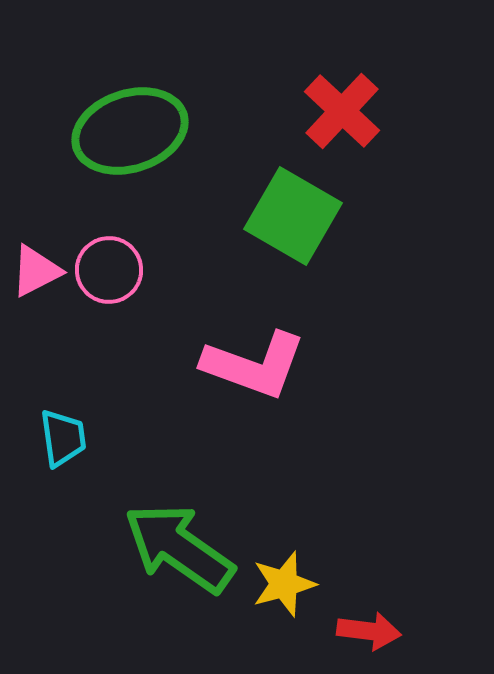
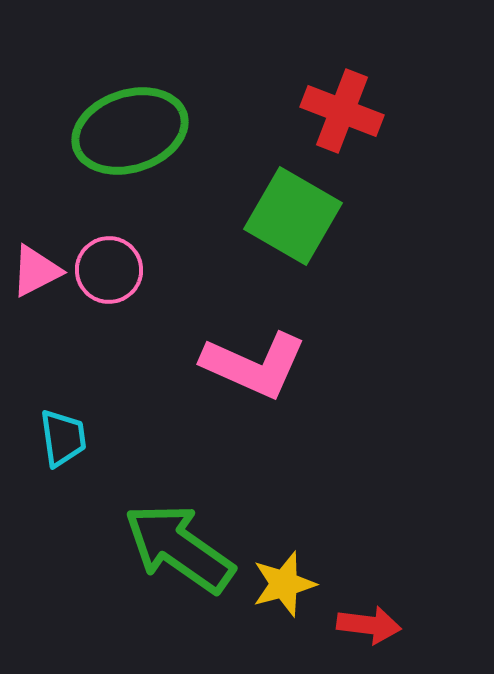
red cross: rotated 22 degrees counterclockwise
pink L-shape: rotated 4 degrees clockwise
red arrow: moved 6 px up
